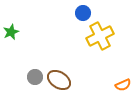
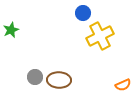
green star: moved 2 px up
brown ellipse: rotated 30 degrees counterclockwise
